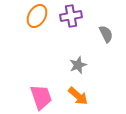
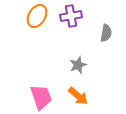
gray semicircle: moved 1 px up; rotated 36 degrees clockwise
